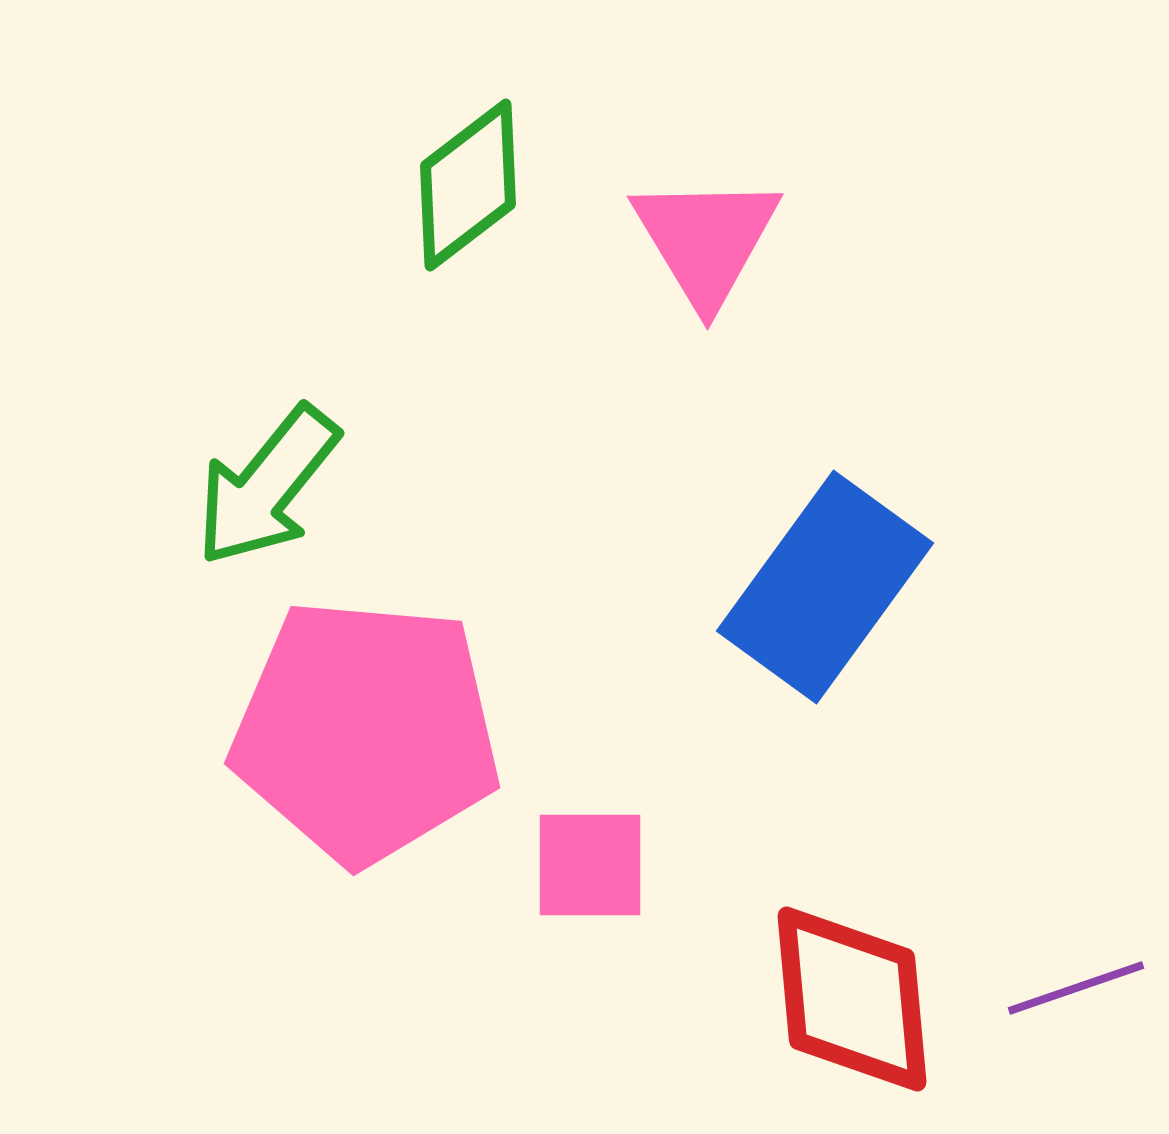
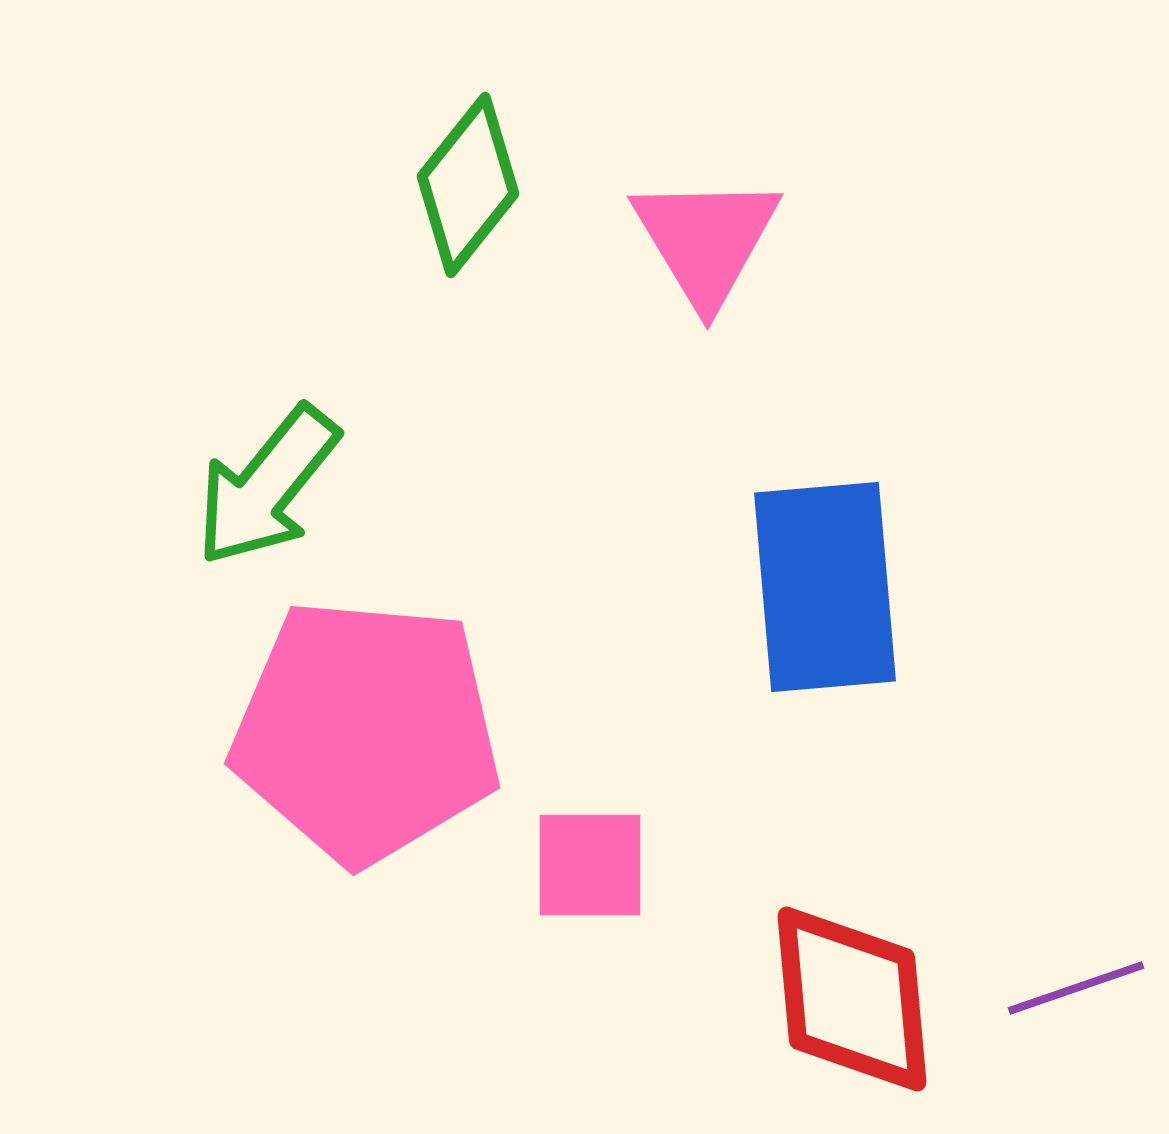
green diamond: rotated 14 degrees counterclockwise
blue rectangle: rotated 41 degrees counterclockwise
